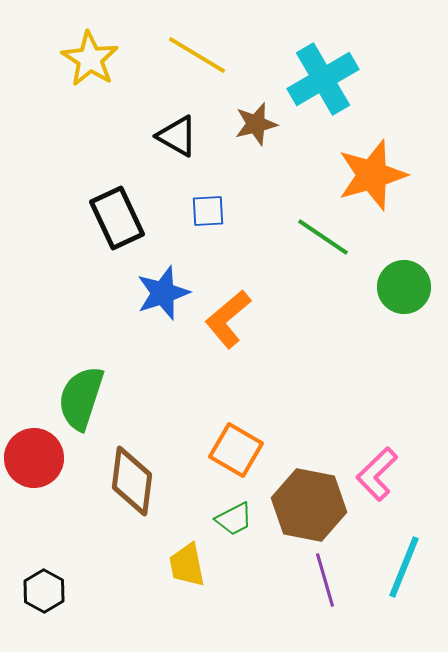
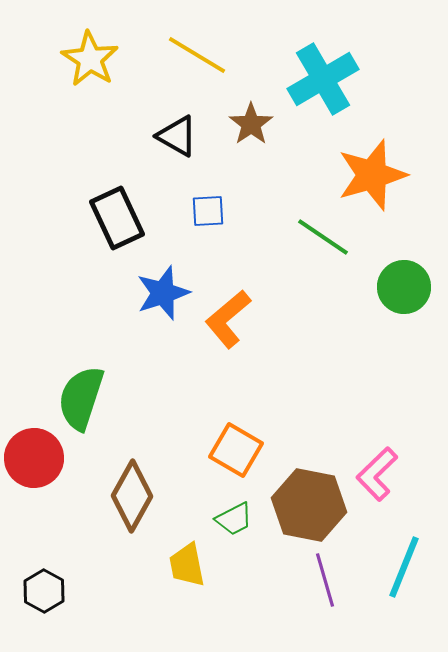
brown star: moved 5 px left; rotated 21 degrees counterclockwise
brown diamond: moved 15 px down; rotated 22 degrees clockwise
